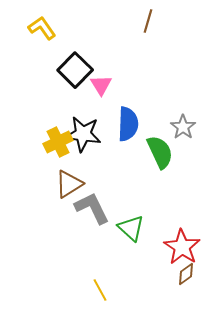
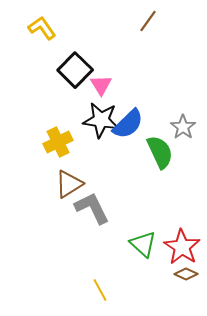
brown line: rotated 20 degrees clockwise
blue semicircle: rotated 44 degrees clockwise
black star: moved 18 px right, 14 px up
green triangle: moved 12 px right, 16 px down
brown diamond: rotated 60 degrees clockwise
